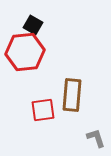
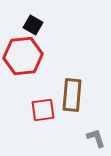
red hexagon: moved 2 px left, 4 px down
